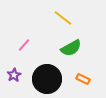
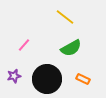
yellow line: moved 2 px right, 1 px up
purple star: moved 1 px down; rotated 16 degrees clockwise
